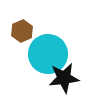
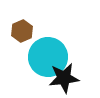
cyan circle: moved 3 px down
